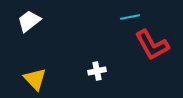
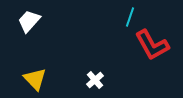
cyan line: rotated 60 degrees counterclockwise
white trapezoid: rotated 10 degrees counterclockwise
white cross: moved 2 px left, 9 px down; rotated 30 degrees counterclockwise
